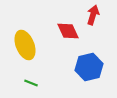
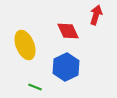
red arrow: moved 3 px right
blue hexagon: moved 23 px left; rotated 12 degrees counterclockwise
green line: moved 4 px right, 4 px down
